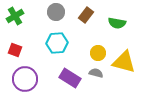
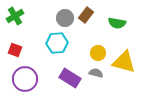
gray circle: moved 9 px right, 6 px down
